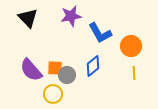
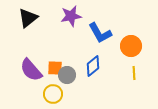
black triangle: rotated 35 degrees clockwise
